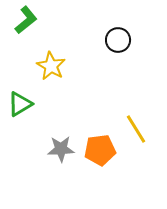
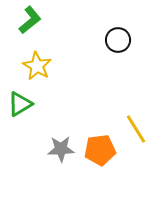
green L-shape: moved 4 px right
yellow star: moved 14 px left
